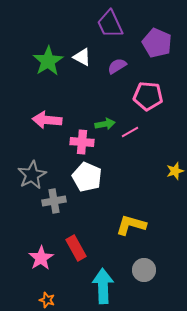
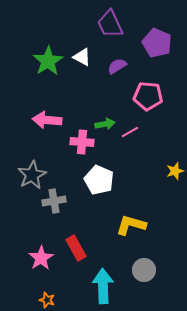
white pentagon: moved 12 px right, 3 px down
